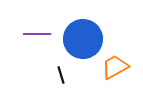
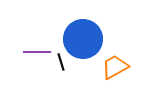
purple line: moved 18 px down
black line: moved 13 px up
